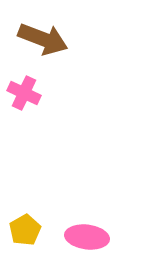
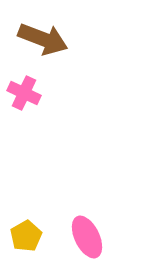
yellow pentagon: moved 1 px right, 6 px down
pink ellipse: rotated 57 degrees clockwise
